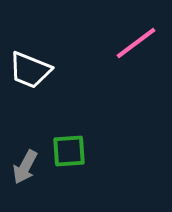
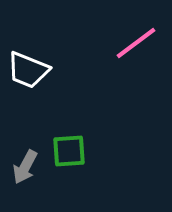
white trapezoid: moved 2 px left
